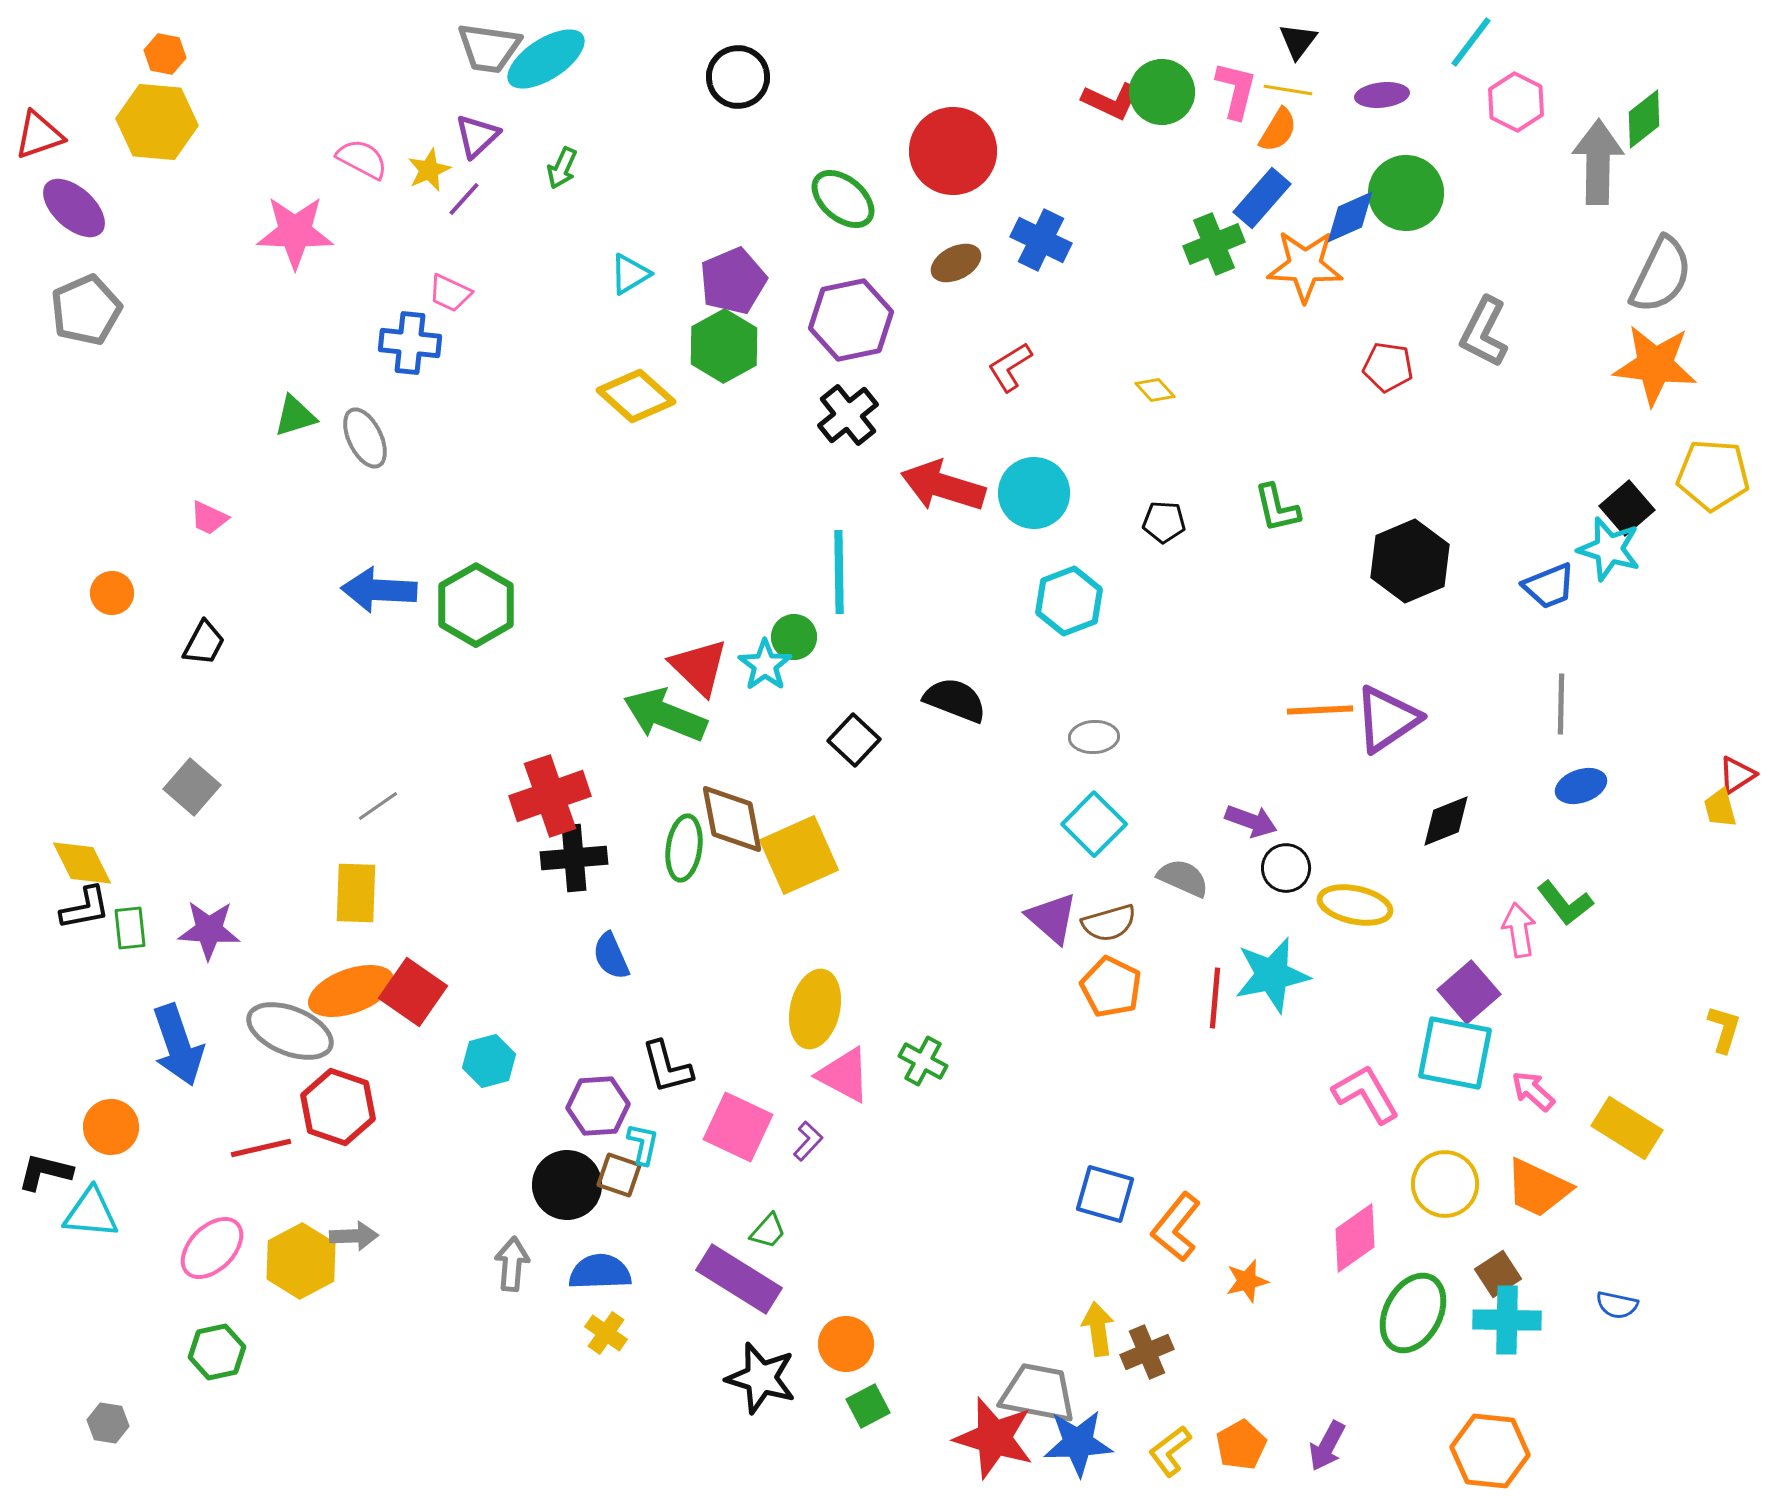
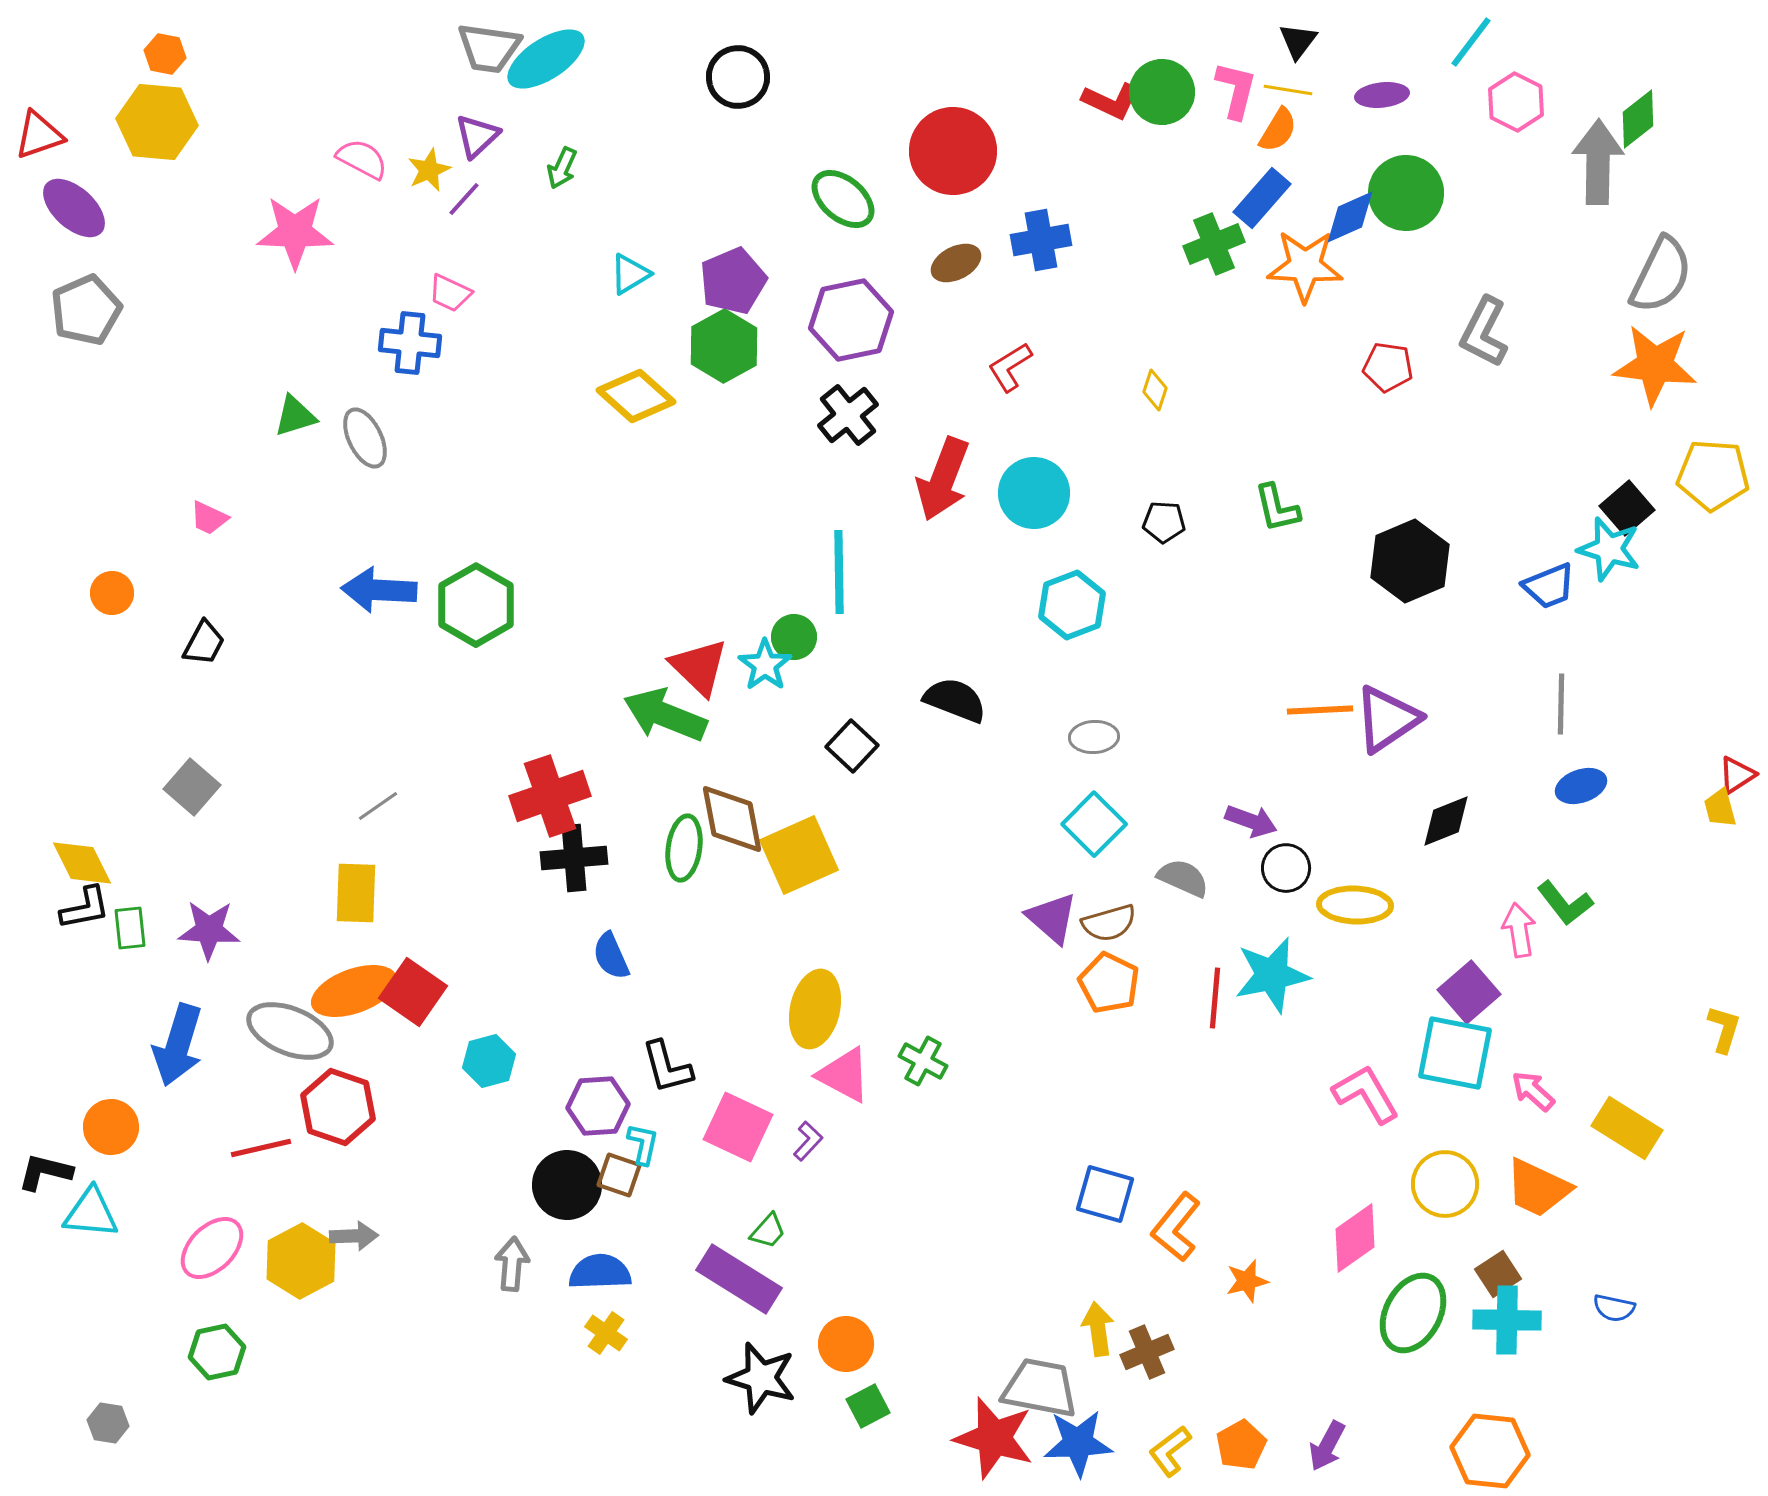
green diamond at (1644, 119): moved 6 px left
blue cross at (1041, 240): rotated 36 degrees counterclockwise
yellow diamond at (1155, 390): rotated 60 degrees clockwise
red arrow at (943, 486): moved 7 px up; rotated 86 degrees counterclockwise
cyan hexagon at (1069, 601): moved 3 px right, 4 px down
black square at (854, 740): moved 2 px left, 6 px down
yellow ellipse at (1355, 905): rotated 10 degrees counterclockwise
orange pentagon at (1111, 987): moved 2 px left, 4 px up
orange ellipse at (351, 991): moved 3 px right
blue arrow at (178, 1045): rotated 36 degrees clockwise
blue semicircle at (1617, 1305): moved 3 px left, 3 px down
gray trapezoid at (1038, 1393): moved 2 px right, 5 px up
